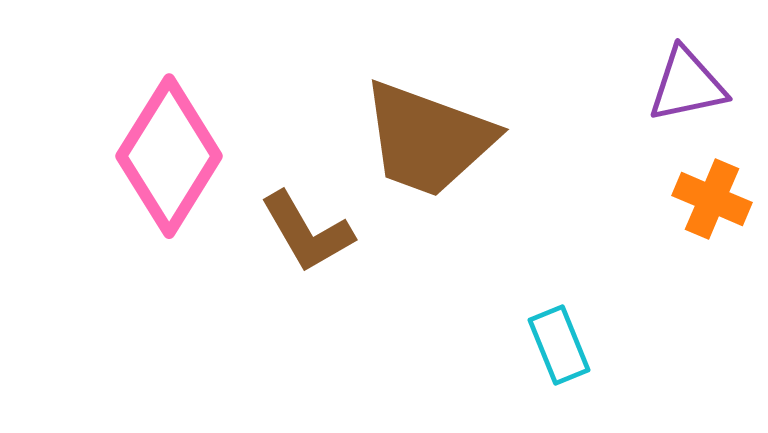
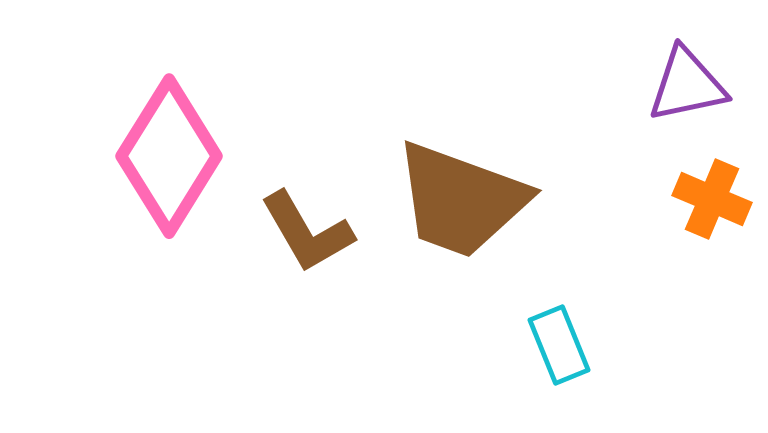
brown trapezoid: moved 33 px right, 61 px down
